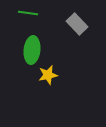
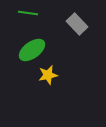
green ellipse: rotated 48 degrees clockwise
